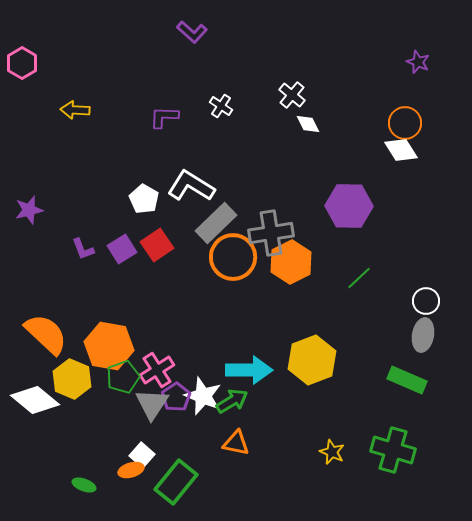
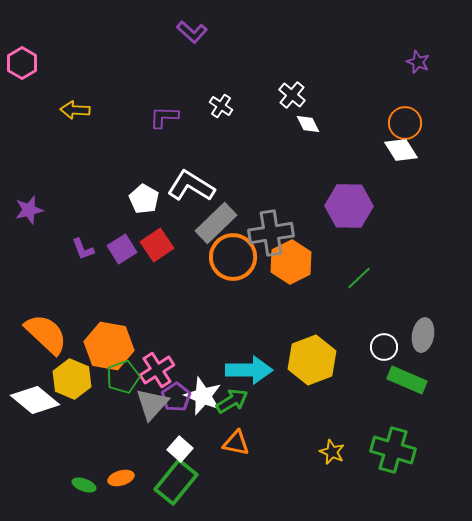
white circle at (426, 301): moved 42 px left, 46 px down
gray triangle at (152, 404): rotated 9 degrees clockwise
white square at (142, 455): moved 38 px right, 6 px up
orange ellipse at (131, 470): moved 10 px left, 8 px down
